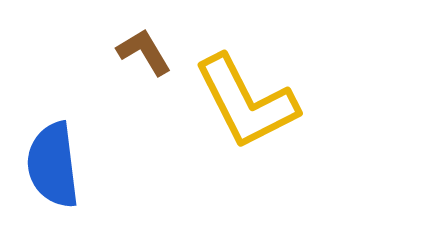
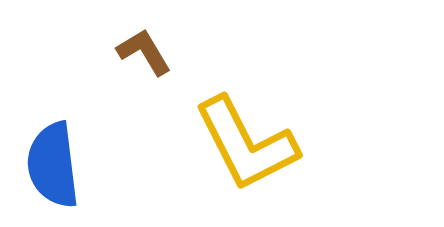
yellow L-shape: moved 42 px down
